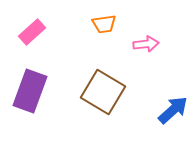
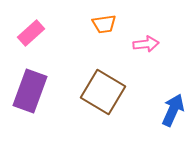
pink rectangle: moved 1 px left, 1 px down
blue arrow: rotated 24 degrees counterclockwise
